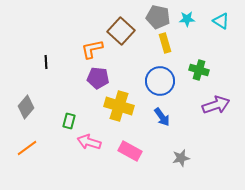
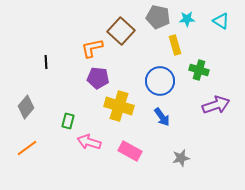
yellow rectangle: moved 10 px right, 2 px down
orange L-shape: moved 1 px up
green rectangle: moved 1 px left
